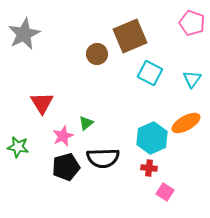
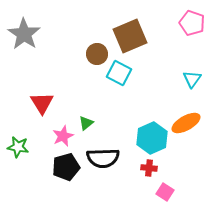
gray star: rotated 12 degrees counterclockwise
cyan square: moved 31 px left
